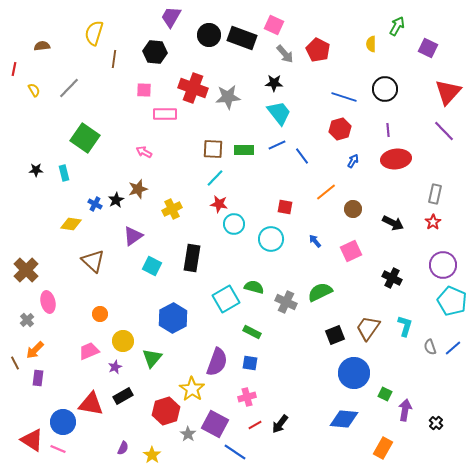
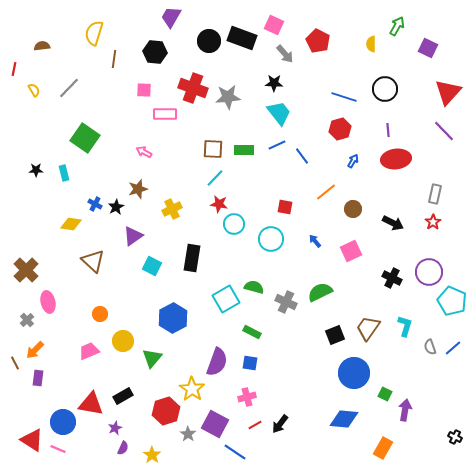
black circle at (209, 35): moved 6 px down
red pentagon at (318, 50): moved 9 px up
black star at (116, 200): moved 7 px down
purple circle at (443, 265): moved 14 px left, 7 px down
purple star at (115, 367): moved 61 px down
black cross at (436, 423): moved 19 px right, 14 px down; rotated 16 degrees counterclockwise
